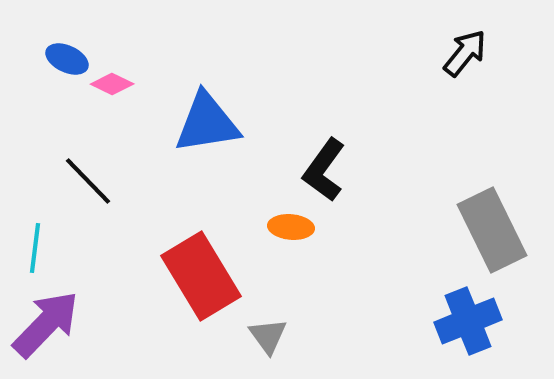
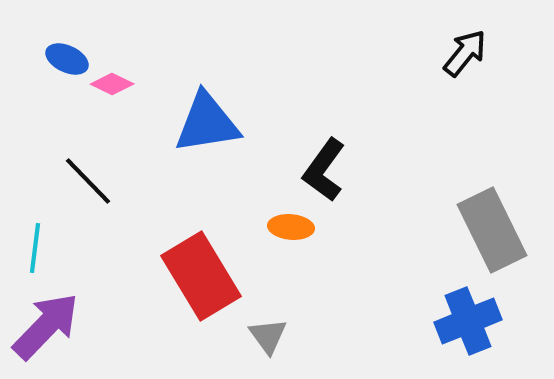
purple arrow: moved 2 px down
